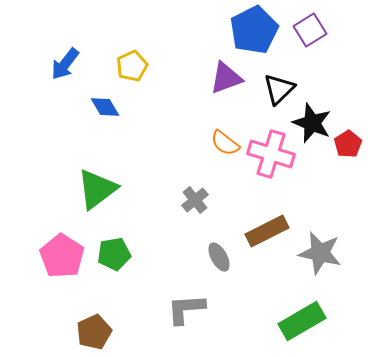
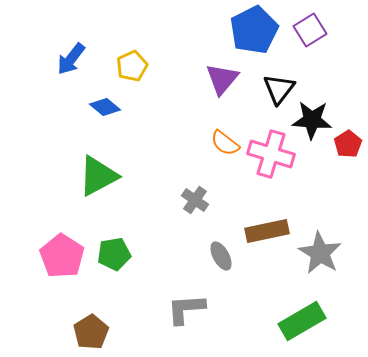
blue arrow: moved 6 px right, 5 px up
purple triangle: moved 4 px left, 1 px down; rotated 30 degrees counterclockwise
black triangle: rotated 8 degrees counterclockwise
blue diamond: rotated 20 degrees counterclockwise
black star: moved 3 px up; rotated 18 degrees counterclockwise
green triangle: moved 1 px right, 13 px up; rotated 9 degrees clockwise
gray cross: rotated 16 degrees counterclockwise
brown rectangle: rotated 15 degrees clockwise
gray star: rotated 18 degrees clockwise
gray ellipse: moved 2 px right, 1 px up
brown pentagon: moved 3 px left; rotated 8 degrees counterclockwise
